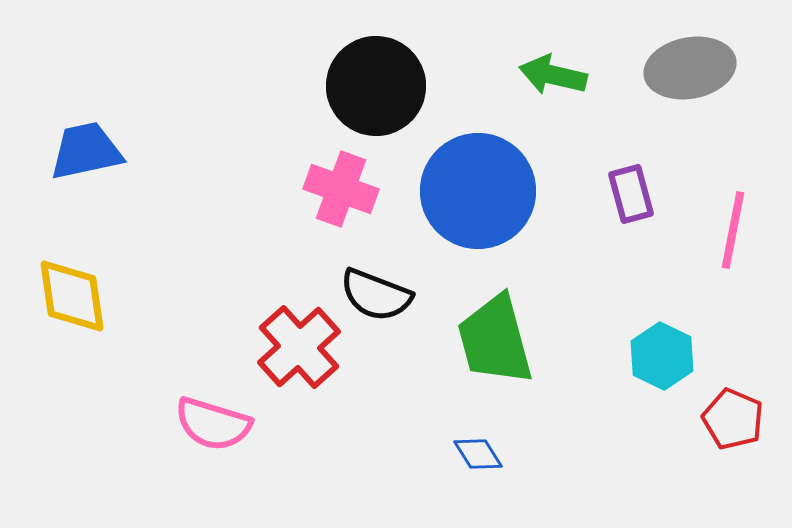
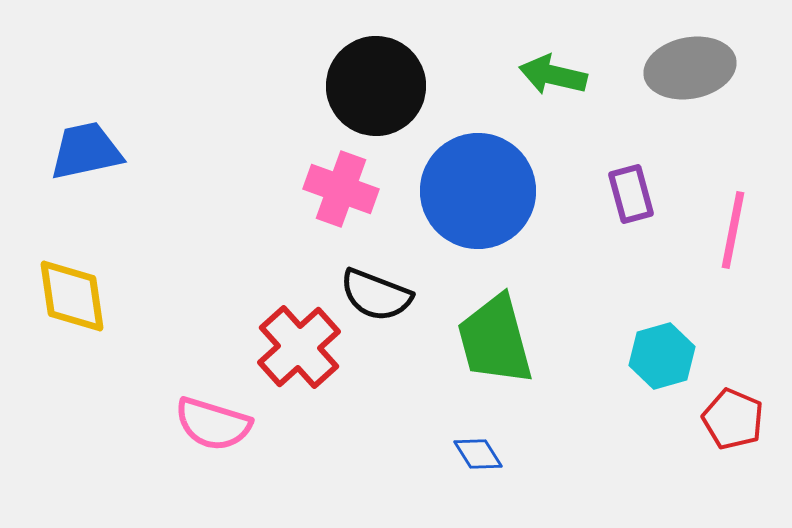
cyan hexagon: rotated 18 degrees clockwise
